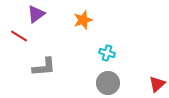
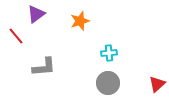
orange star: moved 3 px left, 1 px down
red line: moved 3 px left; rotated 18 degrees clockwise
cyan cross: moved 2 px right; rotated 21 degrees counterclockwise
